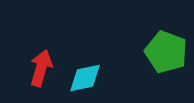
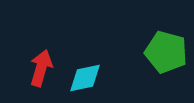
green pentagon: rotated 6 degrees counterclockwise
